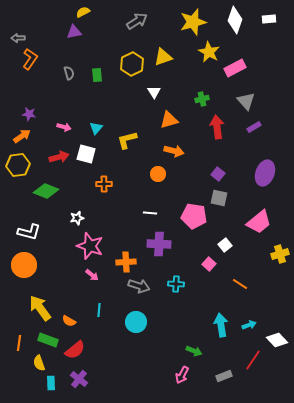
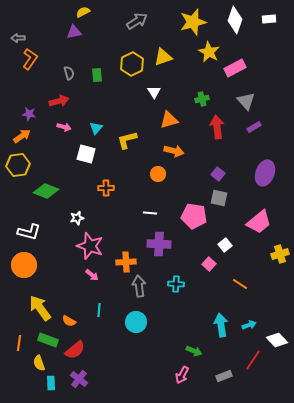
red arrow at (59, 157): moved 56 px up
orange cross at (104, 184): moved 2 px right, 4 px down
gray arrow at (139, 286): rotated 115 degrees counterclockwise
